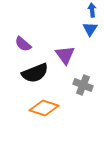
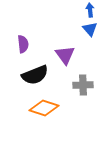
blue arrow: moved 2 px left
blue triangle: rotated 14 degrees counterclockwise
purple semicircle: rotated 138 degrees counterclockwise
black semicircle: moved 2 px down
gray cross: rotated 24 degrees counterclockwise
